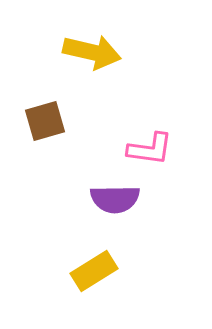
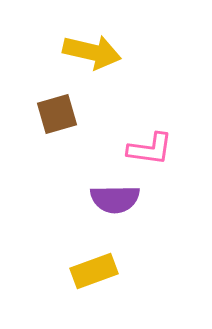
brown square: moved 12 px right, 7 px up
yellow rectangle: rotated 12 degrees clockwise
